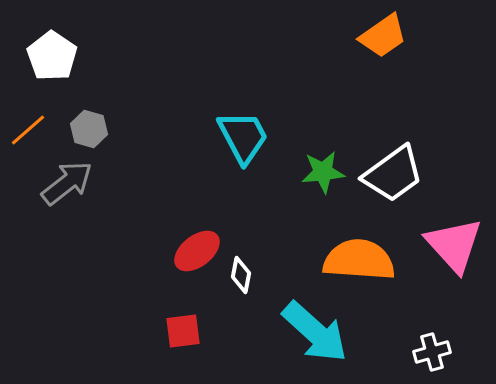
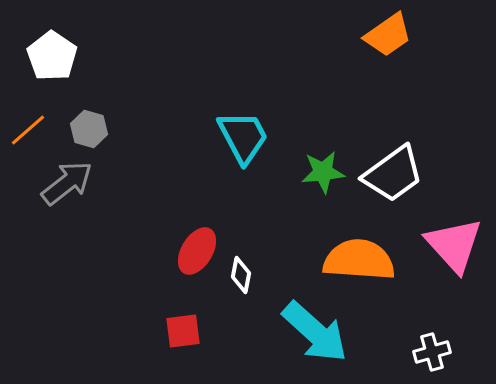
orange trapezoid: moved 5 px right, 1 px up
red ellipse: rotated 21 degrees counterclockwise
